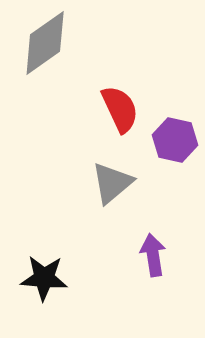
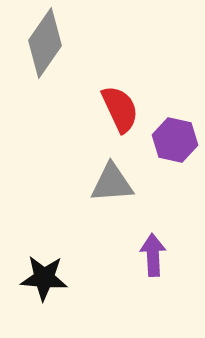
gray diamond: rotated 20 degrees counterclockwise
gray triangle: rotated 36 degrees clockwise
purple arrow: rotated 6 degrees clockwise
